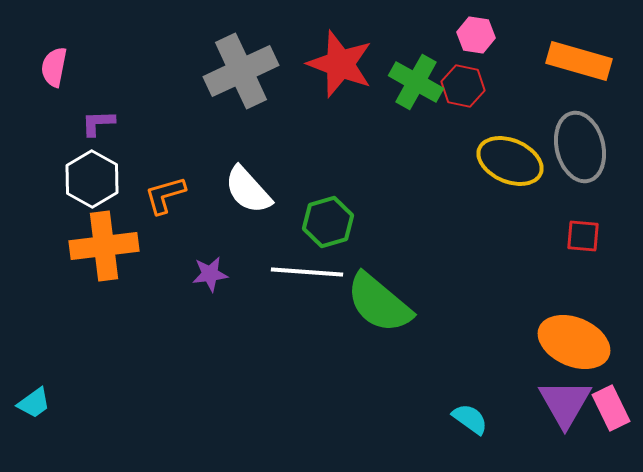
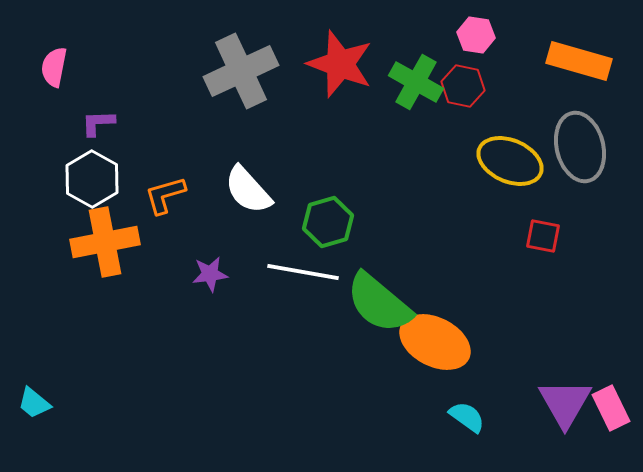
red square: moved 40 px left; rotated 6 degrees clockwise
orange cross: moved 1 px right, 4 px up; rotated 4 degrees counterclockwise
white line: moved 4 px left; rotated 6 degrees clockwise
orange ellipse: moved 139 px left; rotated 4 degrees clockwise
cyan trapezoid: rotated 75 degrees clockwise
cyan semicircle: moved 3 px left, 2 px up
